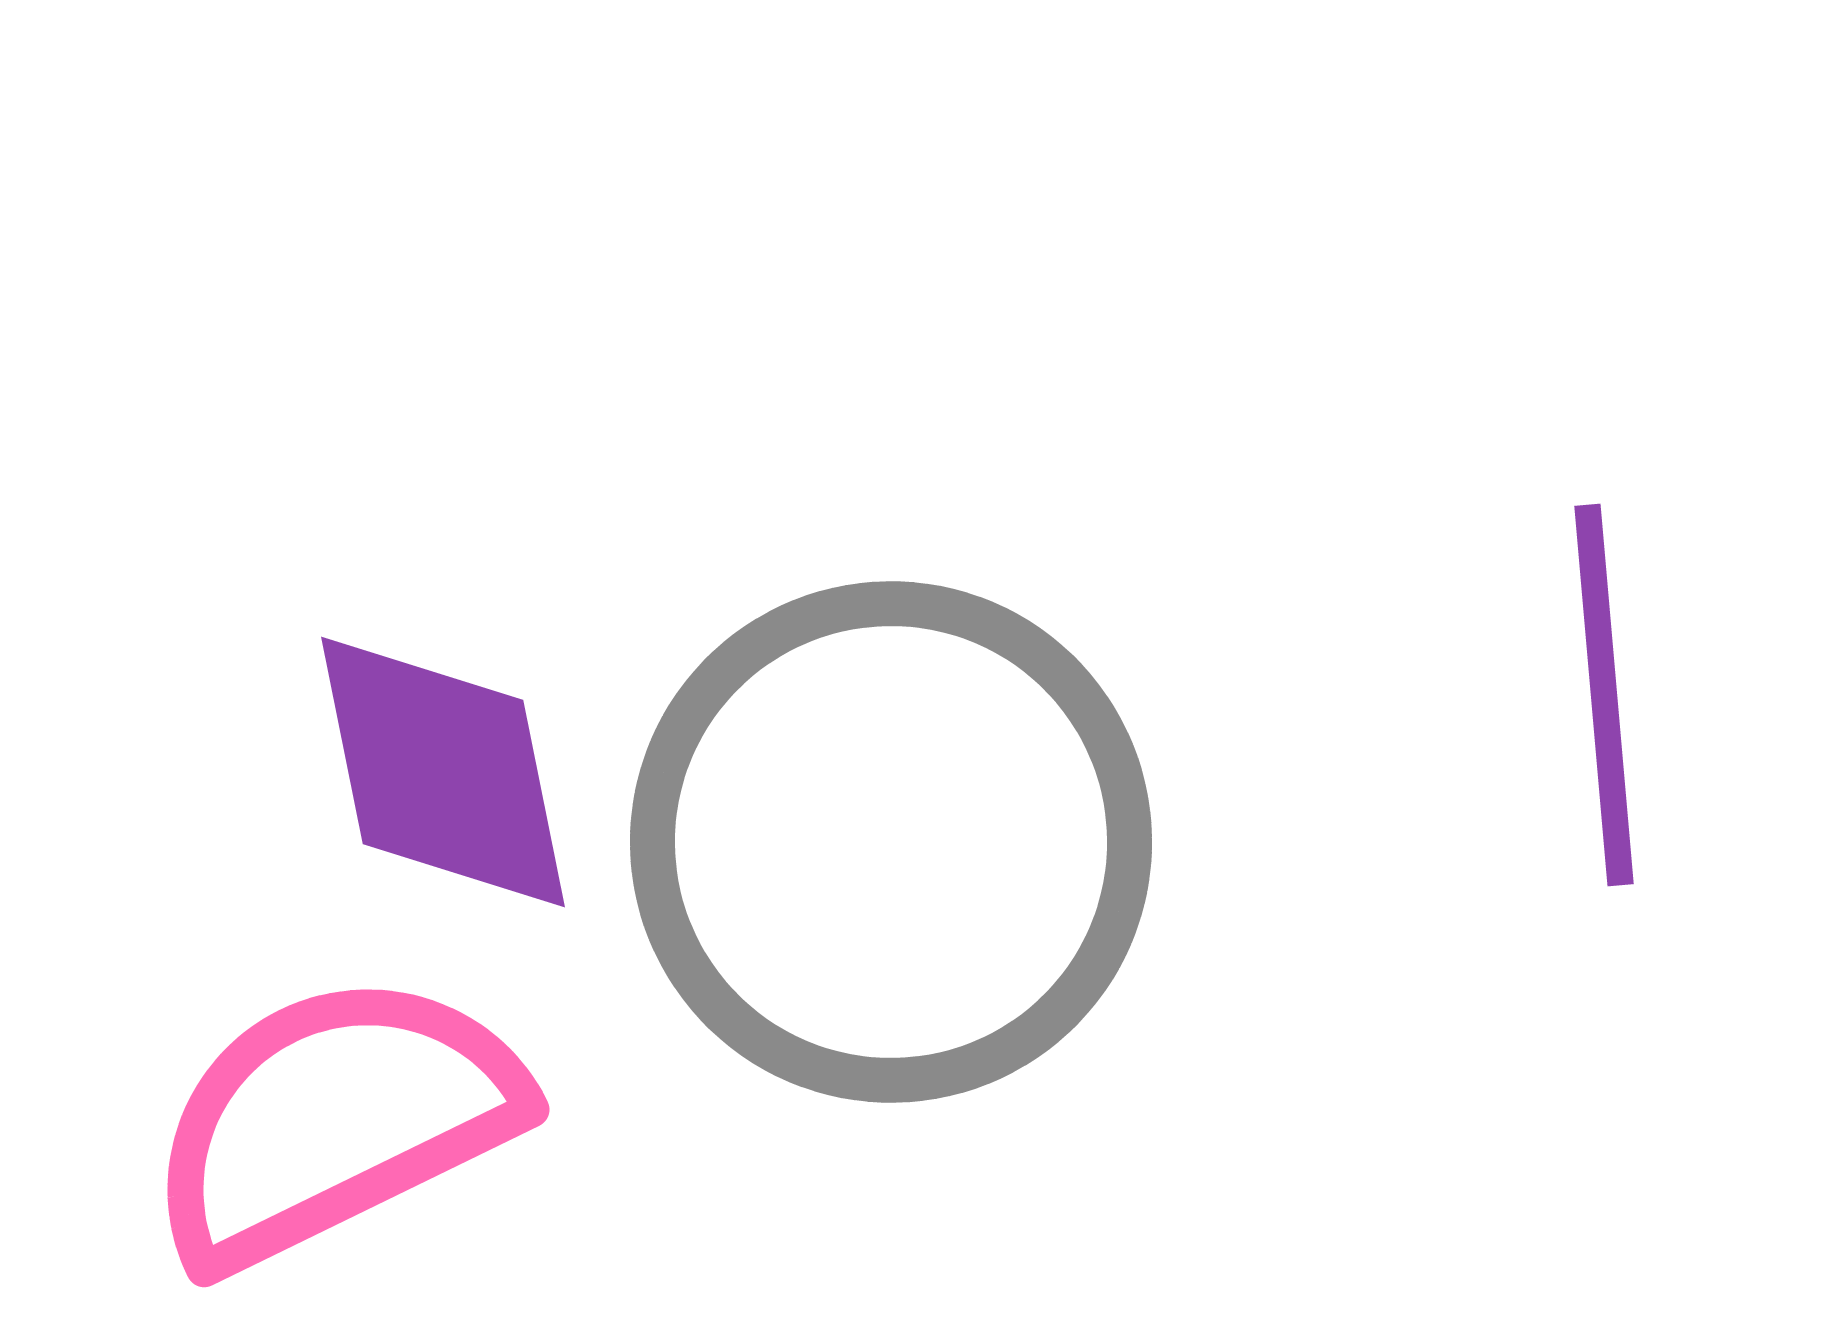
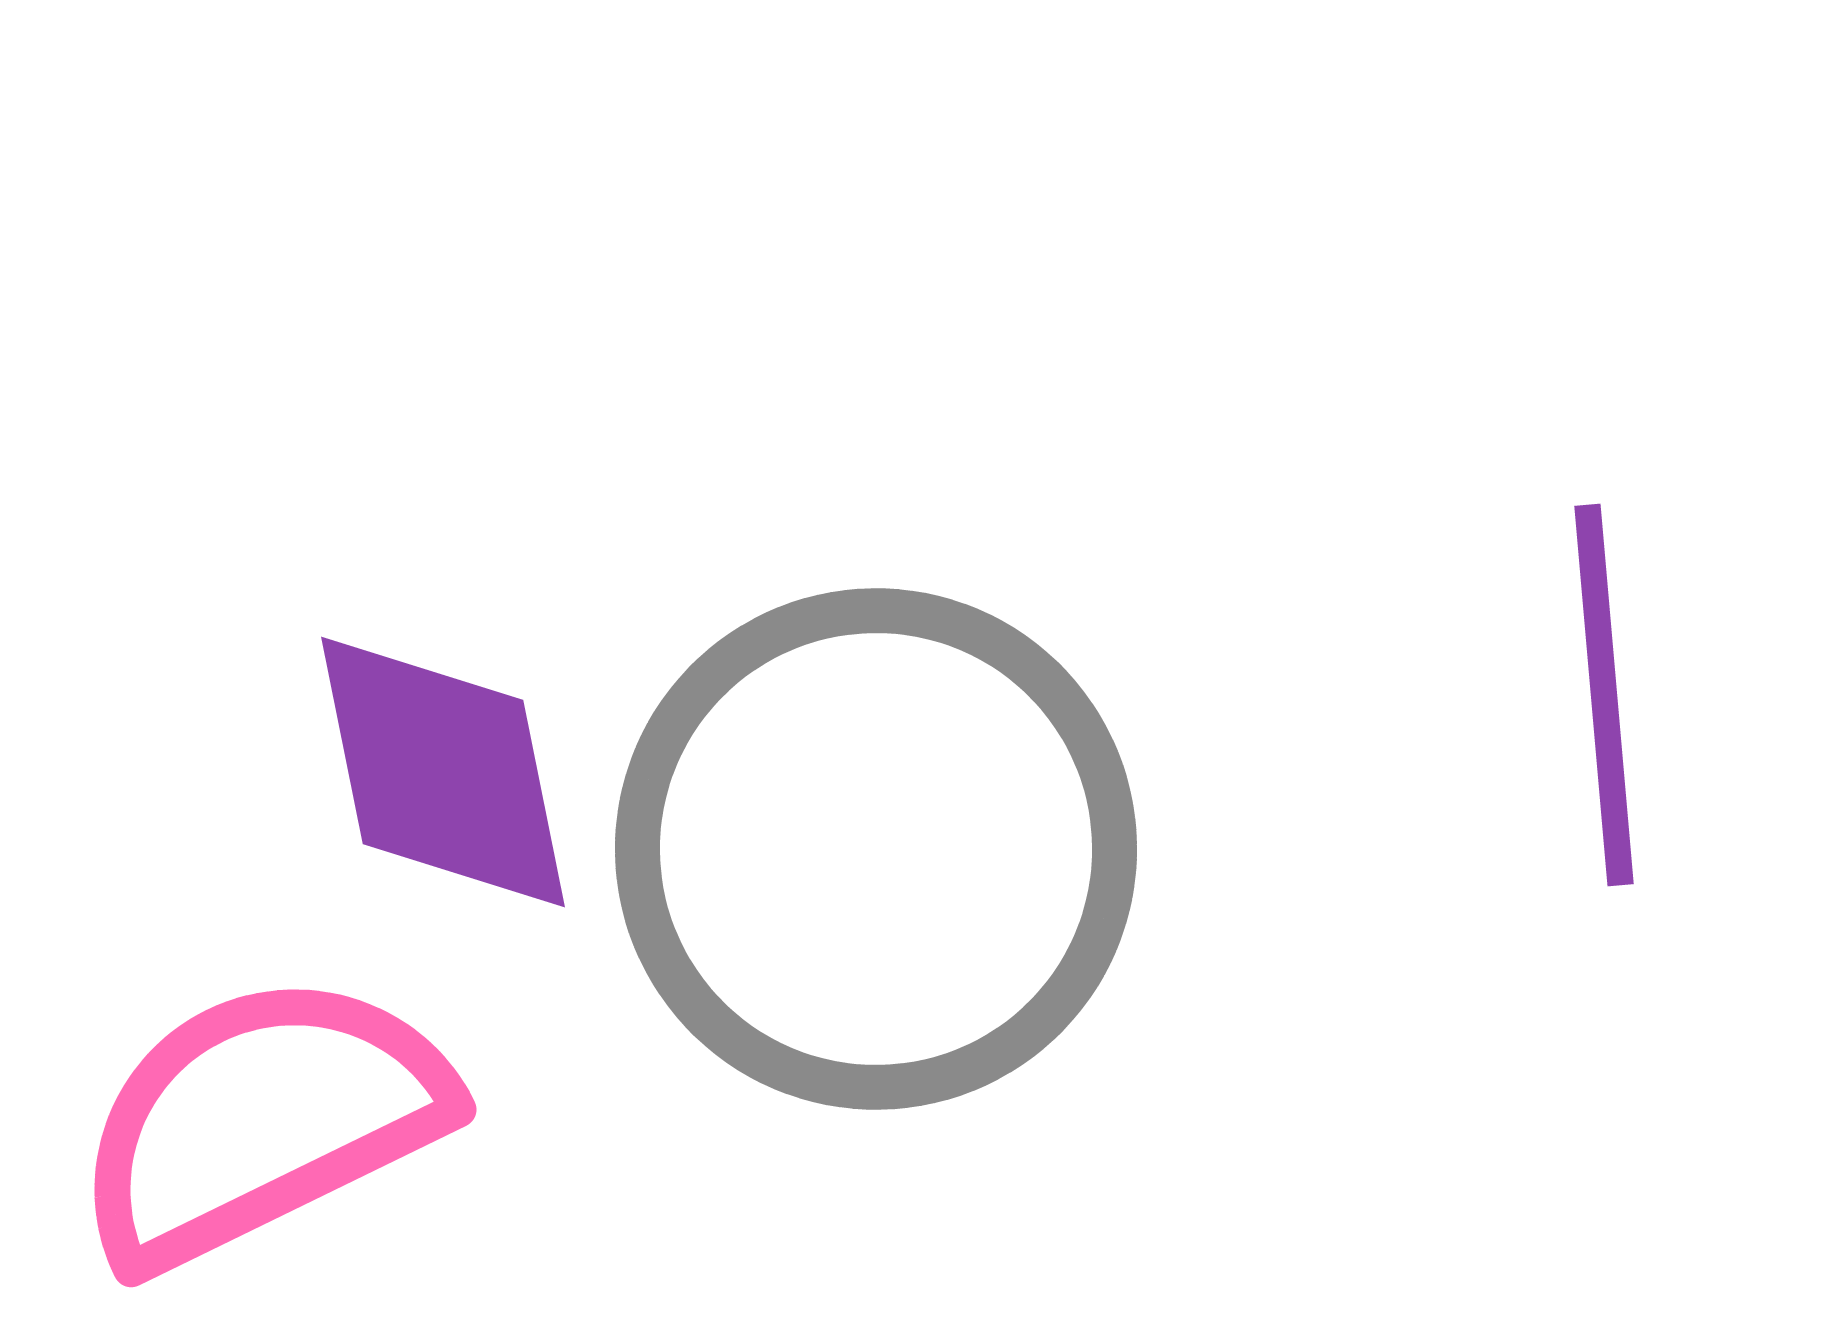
gray circle: moved 15 px left, 7 px down
pink semicircle: moved 73 px left
